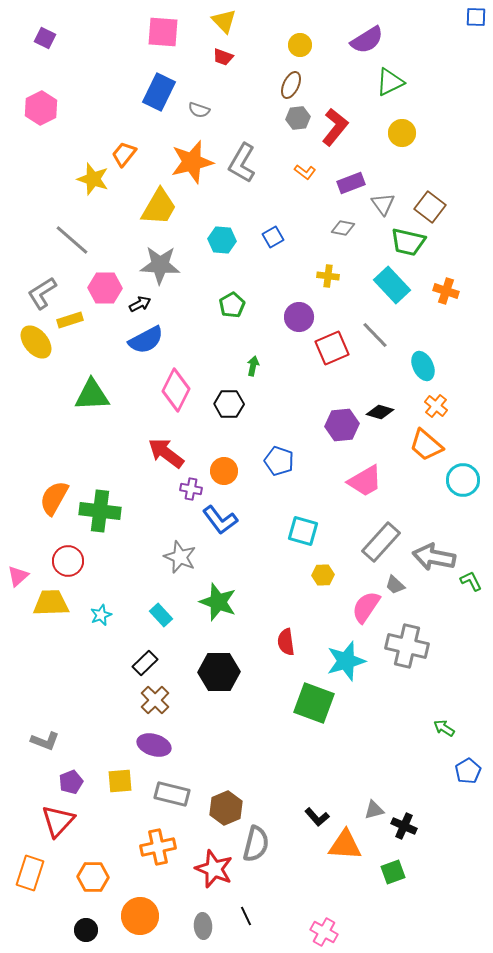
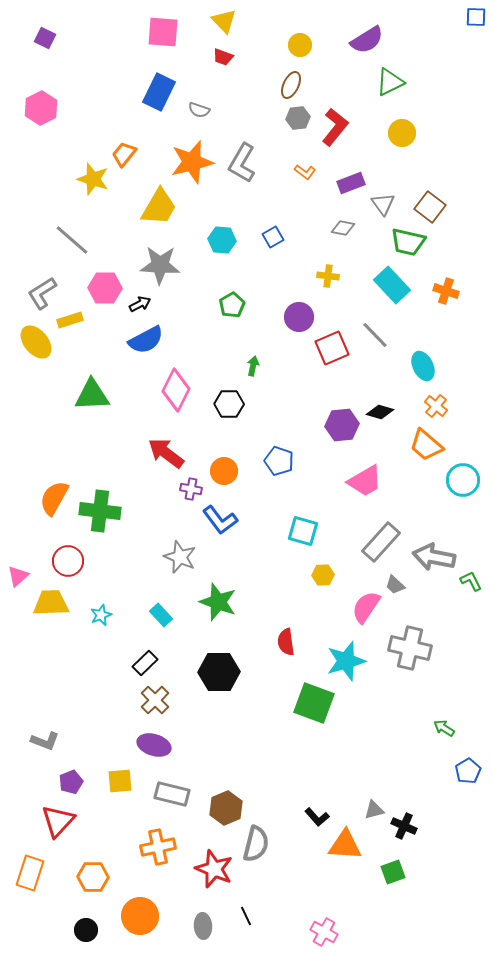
gray cross at (407, 646): moved 3 px right, 2 px down
